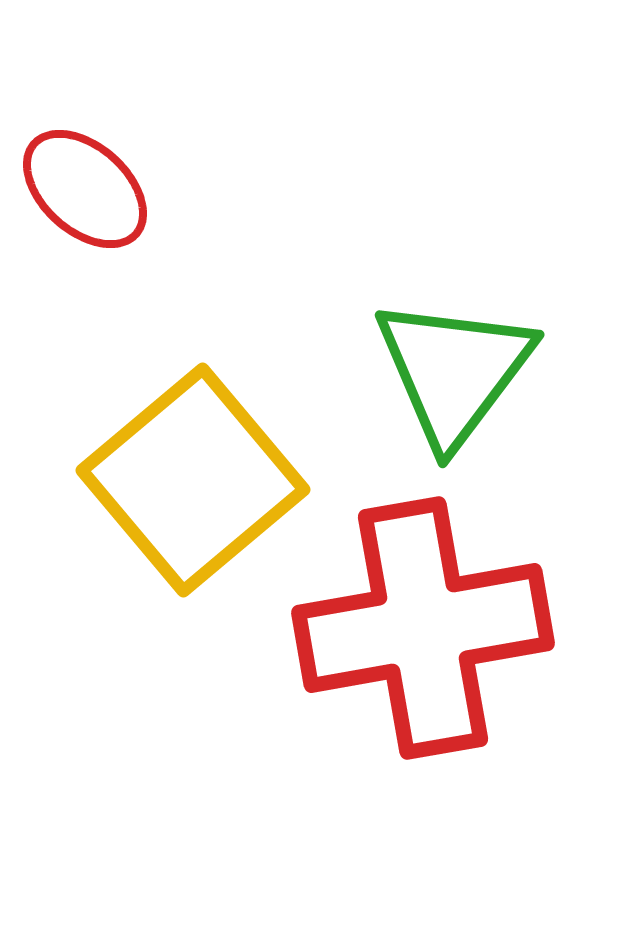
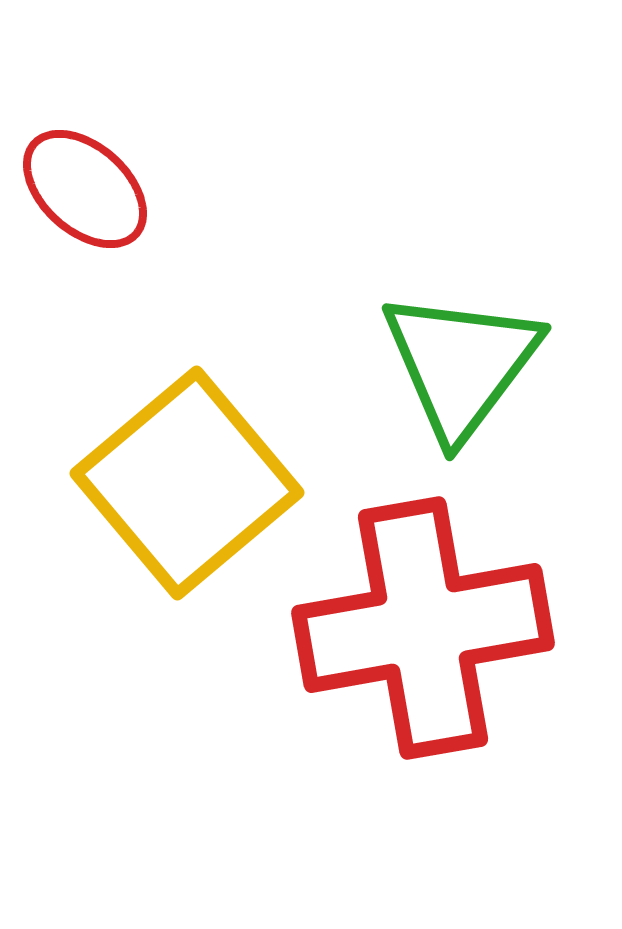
green triangle: moved 7 px right, 7 px up
yellow square: moved 6 px left, 3 px down
